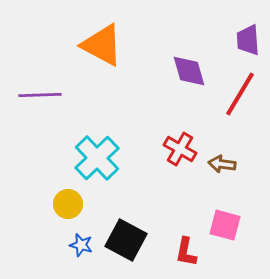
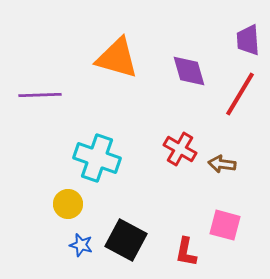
orange triangle: moved 15 px right, 13 px down; rotated 12 degrees counterclockwise
cyan cross: rotated 27 degrees counterclockwise
